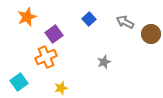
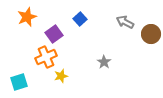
blue square: moved 9 px left
gray star: rotated 16 degrees counterclockwise
cyan square: rotated 18 degrees clockwise
yellow star: moved 12 px up
